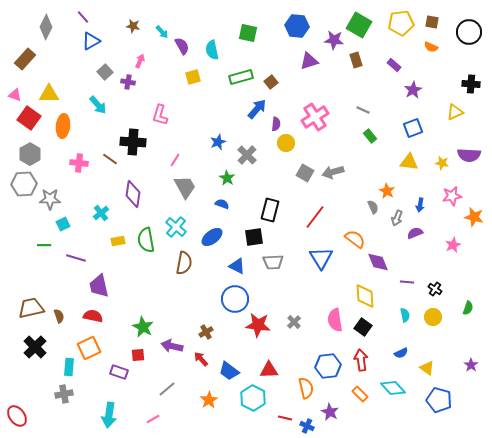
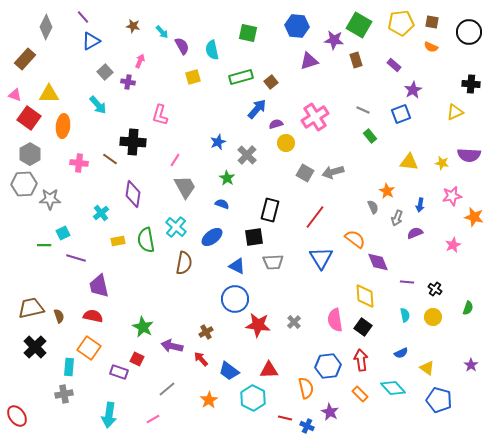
purple semicircle at (276, 124): rotated 112 degrees counterclockwise
blue square at (413, 128): moved 12 px left, 14 px up
cyan square at (63, 224): moved 9 px down
orange square at (89, 348): rotated 30 degrees counterclockwise
red square at (138, 355): moved 1 px left, 4 px down; rotated 32 degrees clockwise
